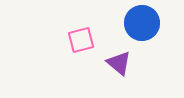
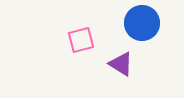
purple triangle: moved 2 px right, 1 px down; rotated 8 degrees counterclockwise
